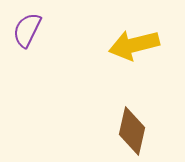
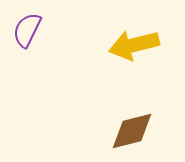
brown diamond: rotated 63 degrees clockwise
